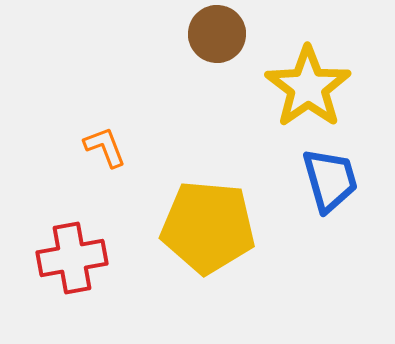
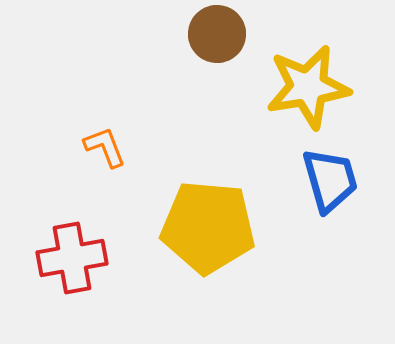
yellow star: rotated 26 degrees clockwise
